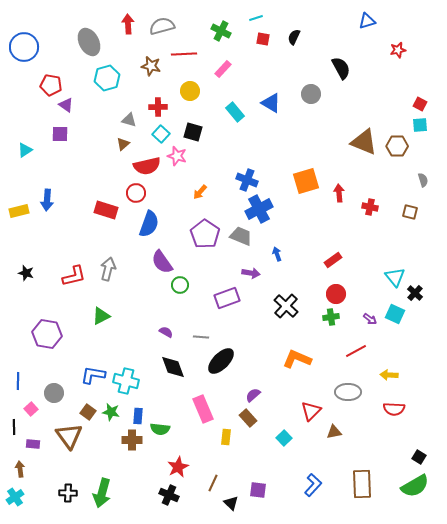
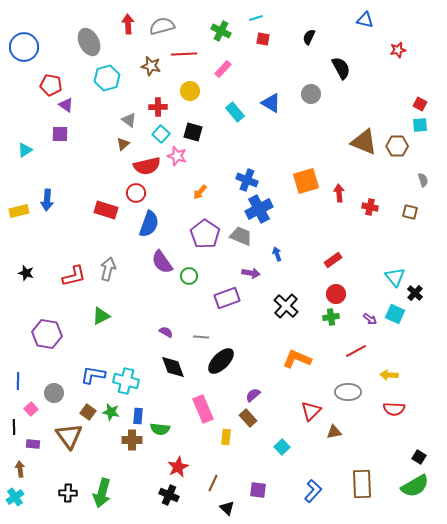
blue triangle at (367, 21): moved 2 px left, 1 px up; rotated 30 degrees clockwise
black semicircle at (294, 37): moved 15 px right
gray triangle at (129, 120): rotated 21 degrees clockwise
green circle at (180, 285): moved 9 px right, 9 px up
cyan square at (284, 438): moved 2 px left, 9 px down
blue L-shape at (313, 485): moved 6 px down
black triangle at (231, 503): moved 4 px left, 5 px down
